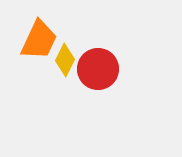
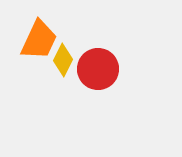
yellow diamond: moved 2 px left
